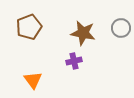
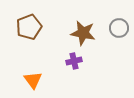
gray circle: moved 2 px left
